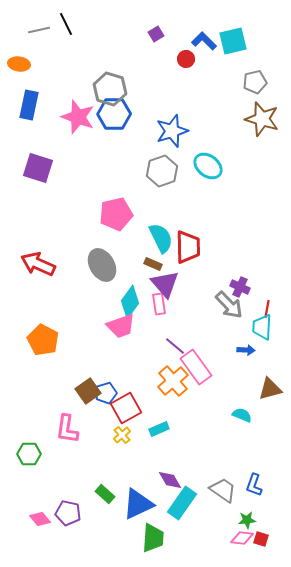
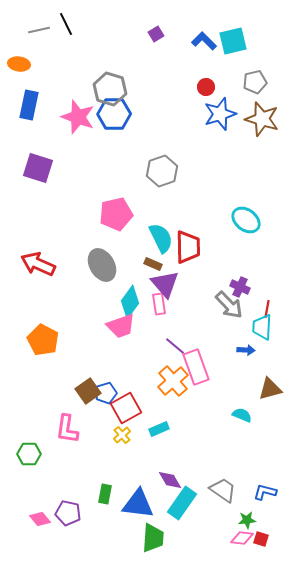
red circle at (186, 59): moved 20 px right, 28 px down
blue star at (172, 131): moved 48 px right, 17 px up
cyan ellipse at (208, 166): moved 38 px right, 54 px down
pink rectangle at (196, 367): rotated 16 degrees clockwise
blue L-shape at (254, 485): moved 11 px right, 7 px down; rotated 85 degrees clockwise
green rectangle at (105, 494): rotated 60 degrees clockwise
blue triangle at (138, 504): rotated 32 degrees clockwise
